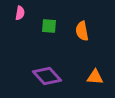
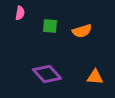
green square: moved 1 px right
orange semicircle: rotated 96 degrees counterclockwise
purple diamond: moved 2 px up
